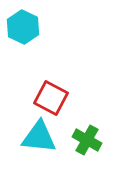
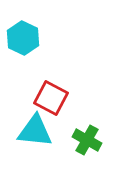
cyan hexagon: moved 11 px down
cyan triangle: moved 4 px left, 6 px up
